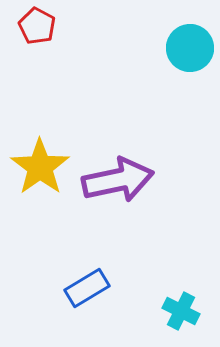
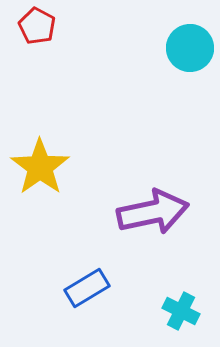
purple arrow: moved 35 px right, 32 px down
